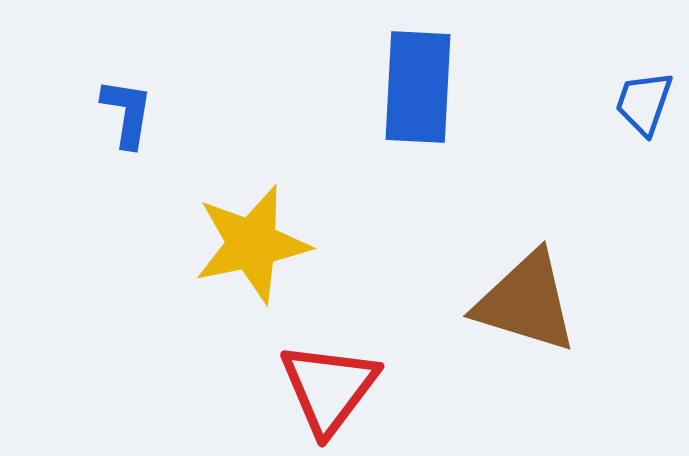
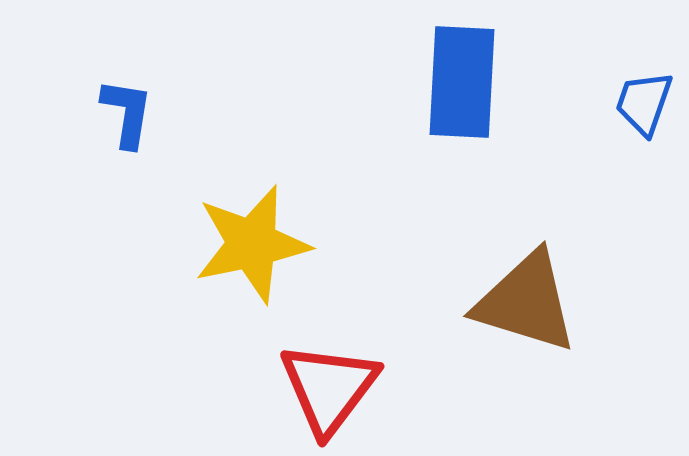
blue rectangle: moved 44 px right, 5 px up
